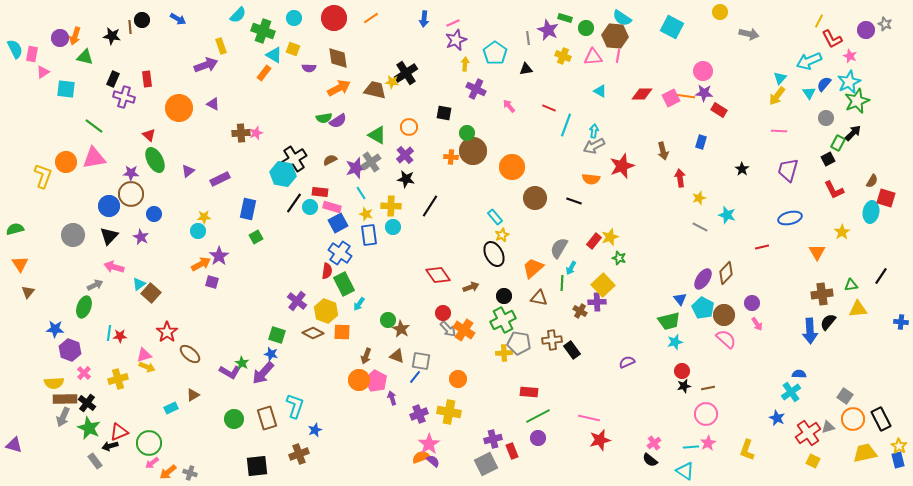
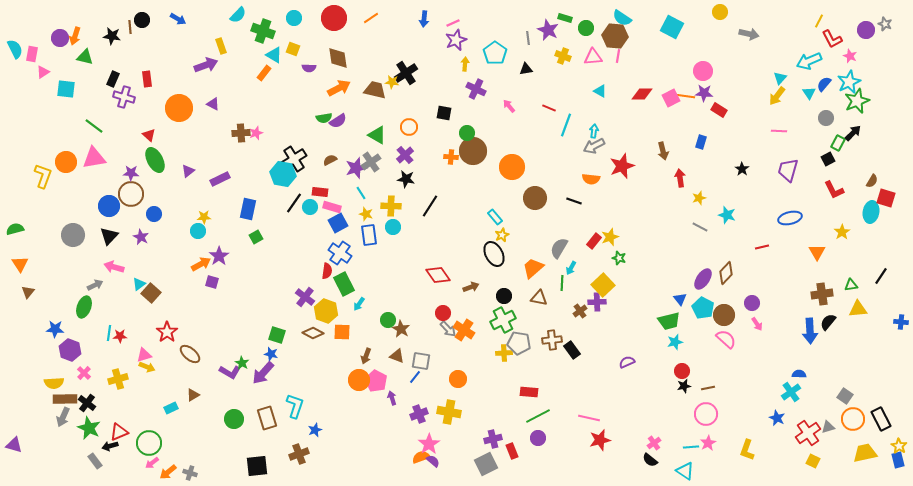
purple cross at (297, 301): moved 8 px right, 4 px up
brown cross at (580, 311): rotated 24 degrees clockwise
